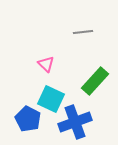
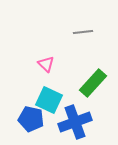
green rectangle: moved 2 px left, 2 px down
cyan square: moved 2 px left, 1 px down
blue pentagon: moved 3 px right; rotated 15 degrees counterclockwise
